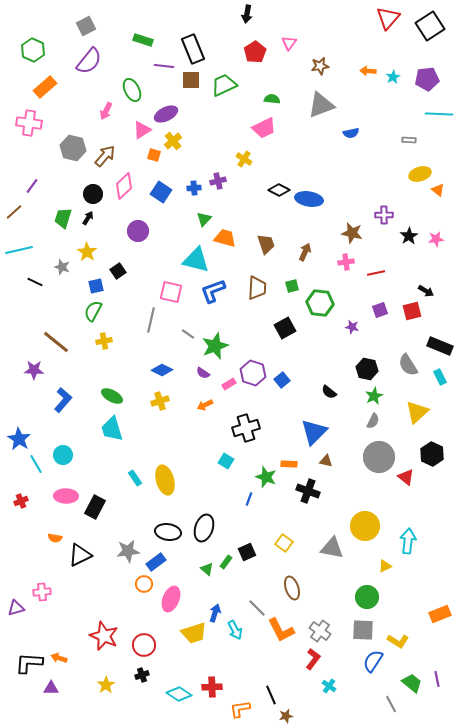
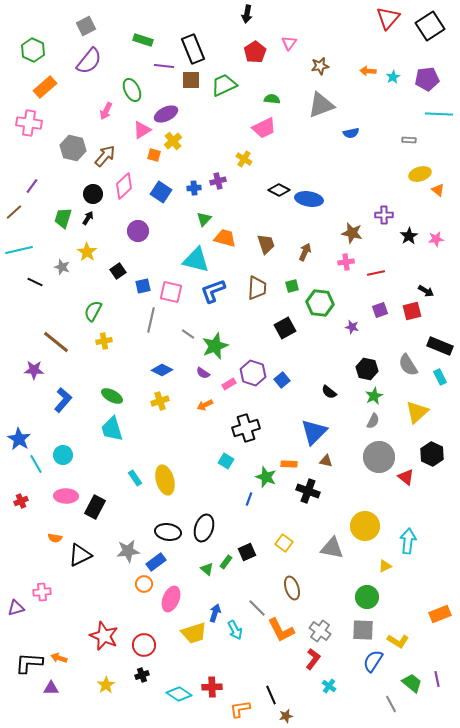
blue square at (96, 286): moved 47 px right
